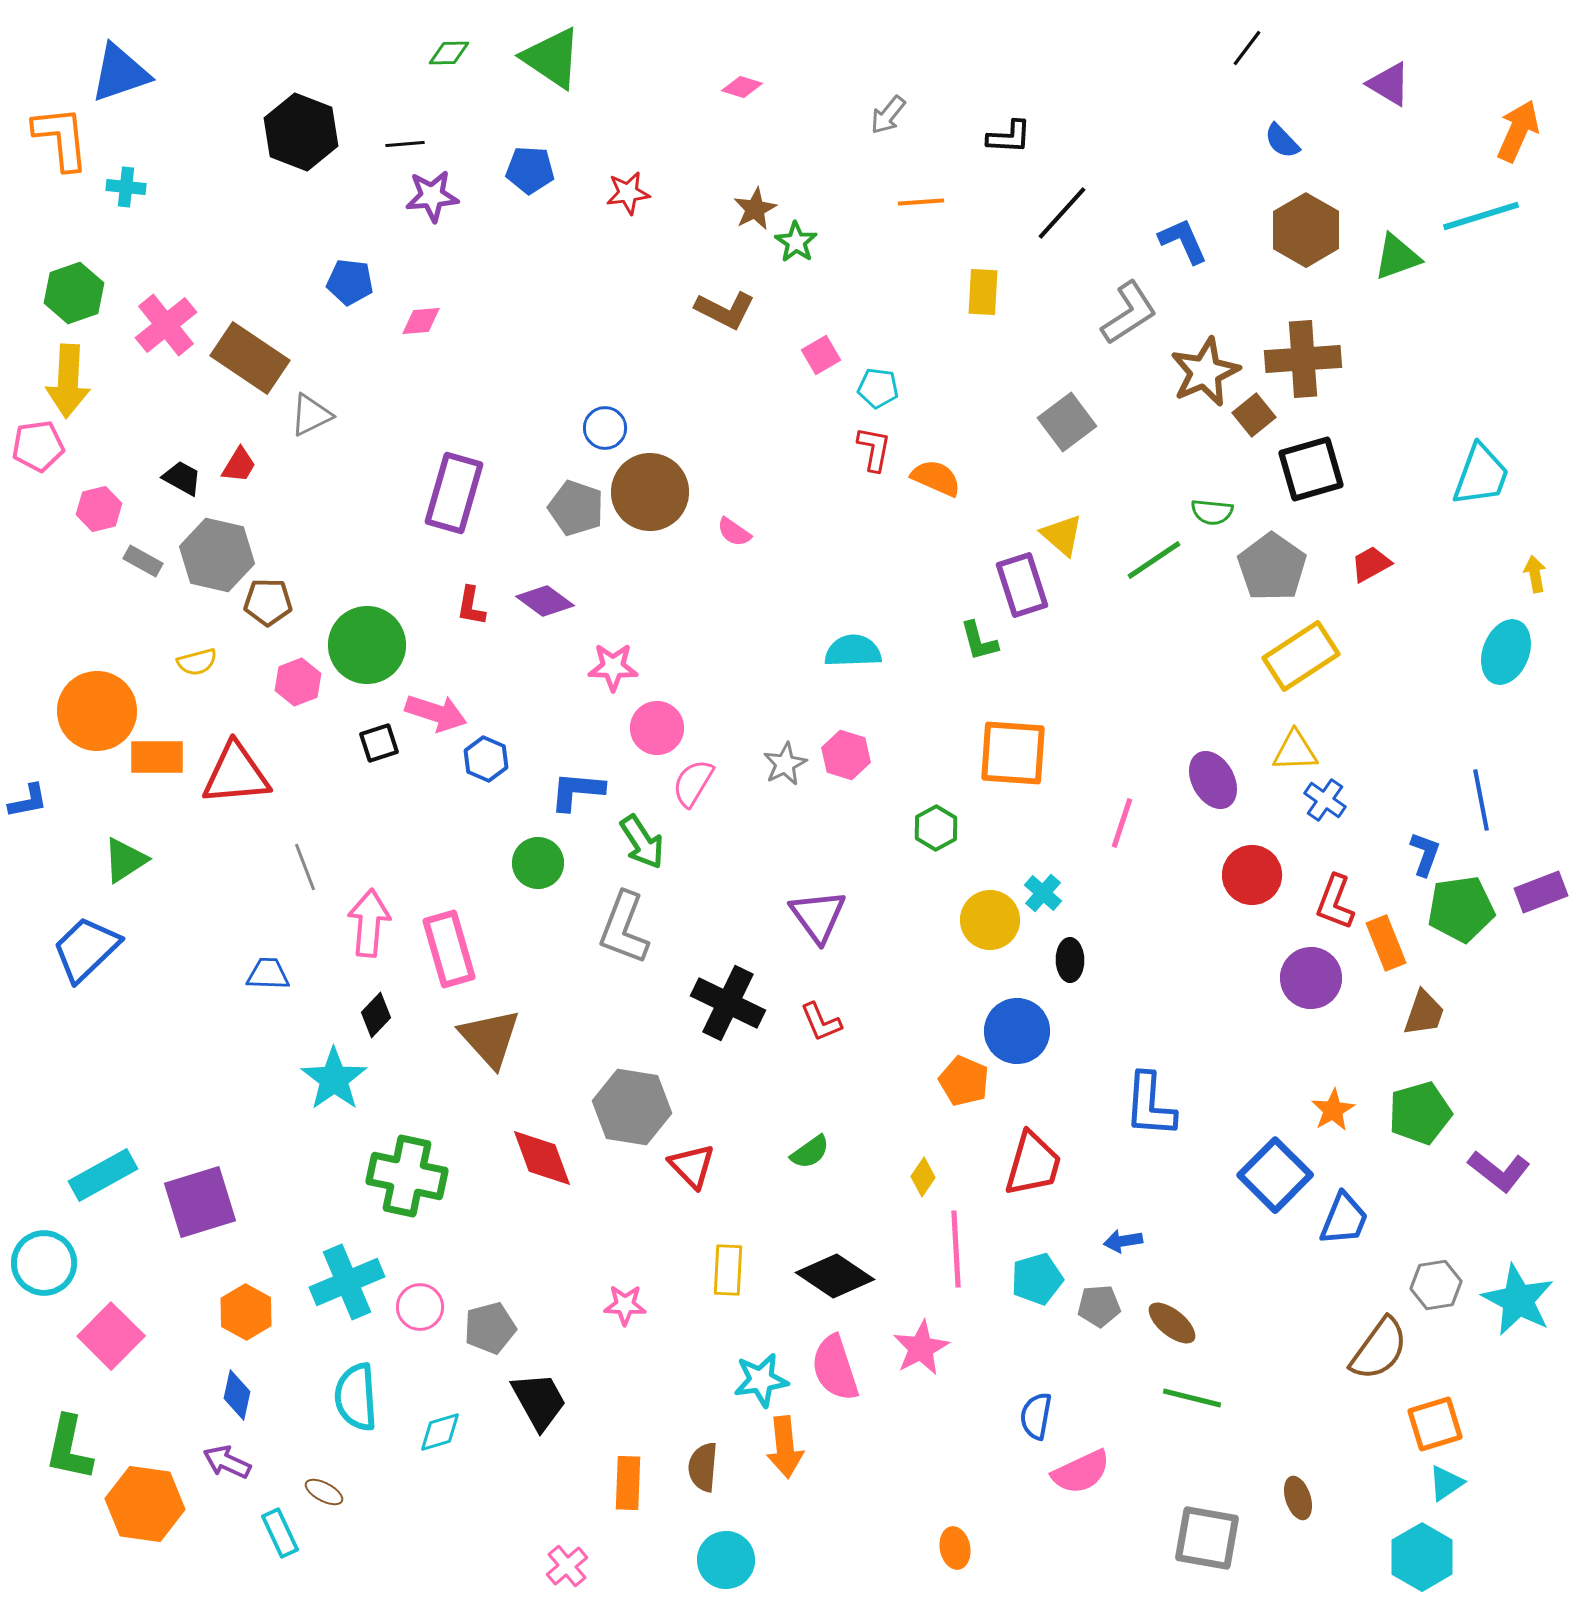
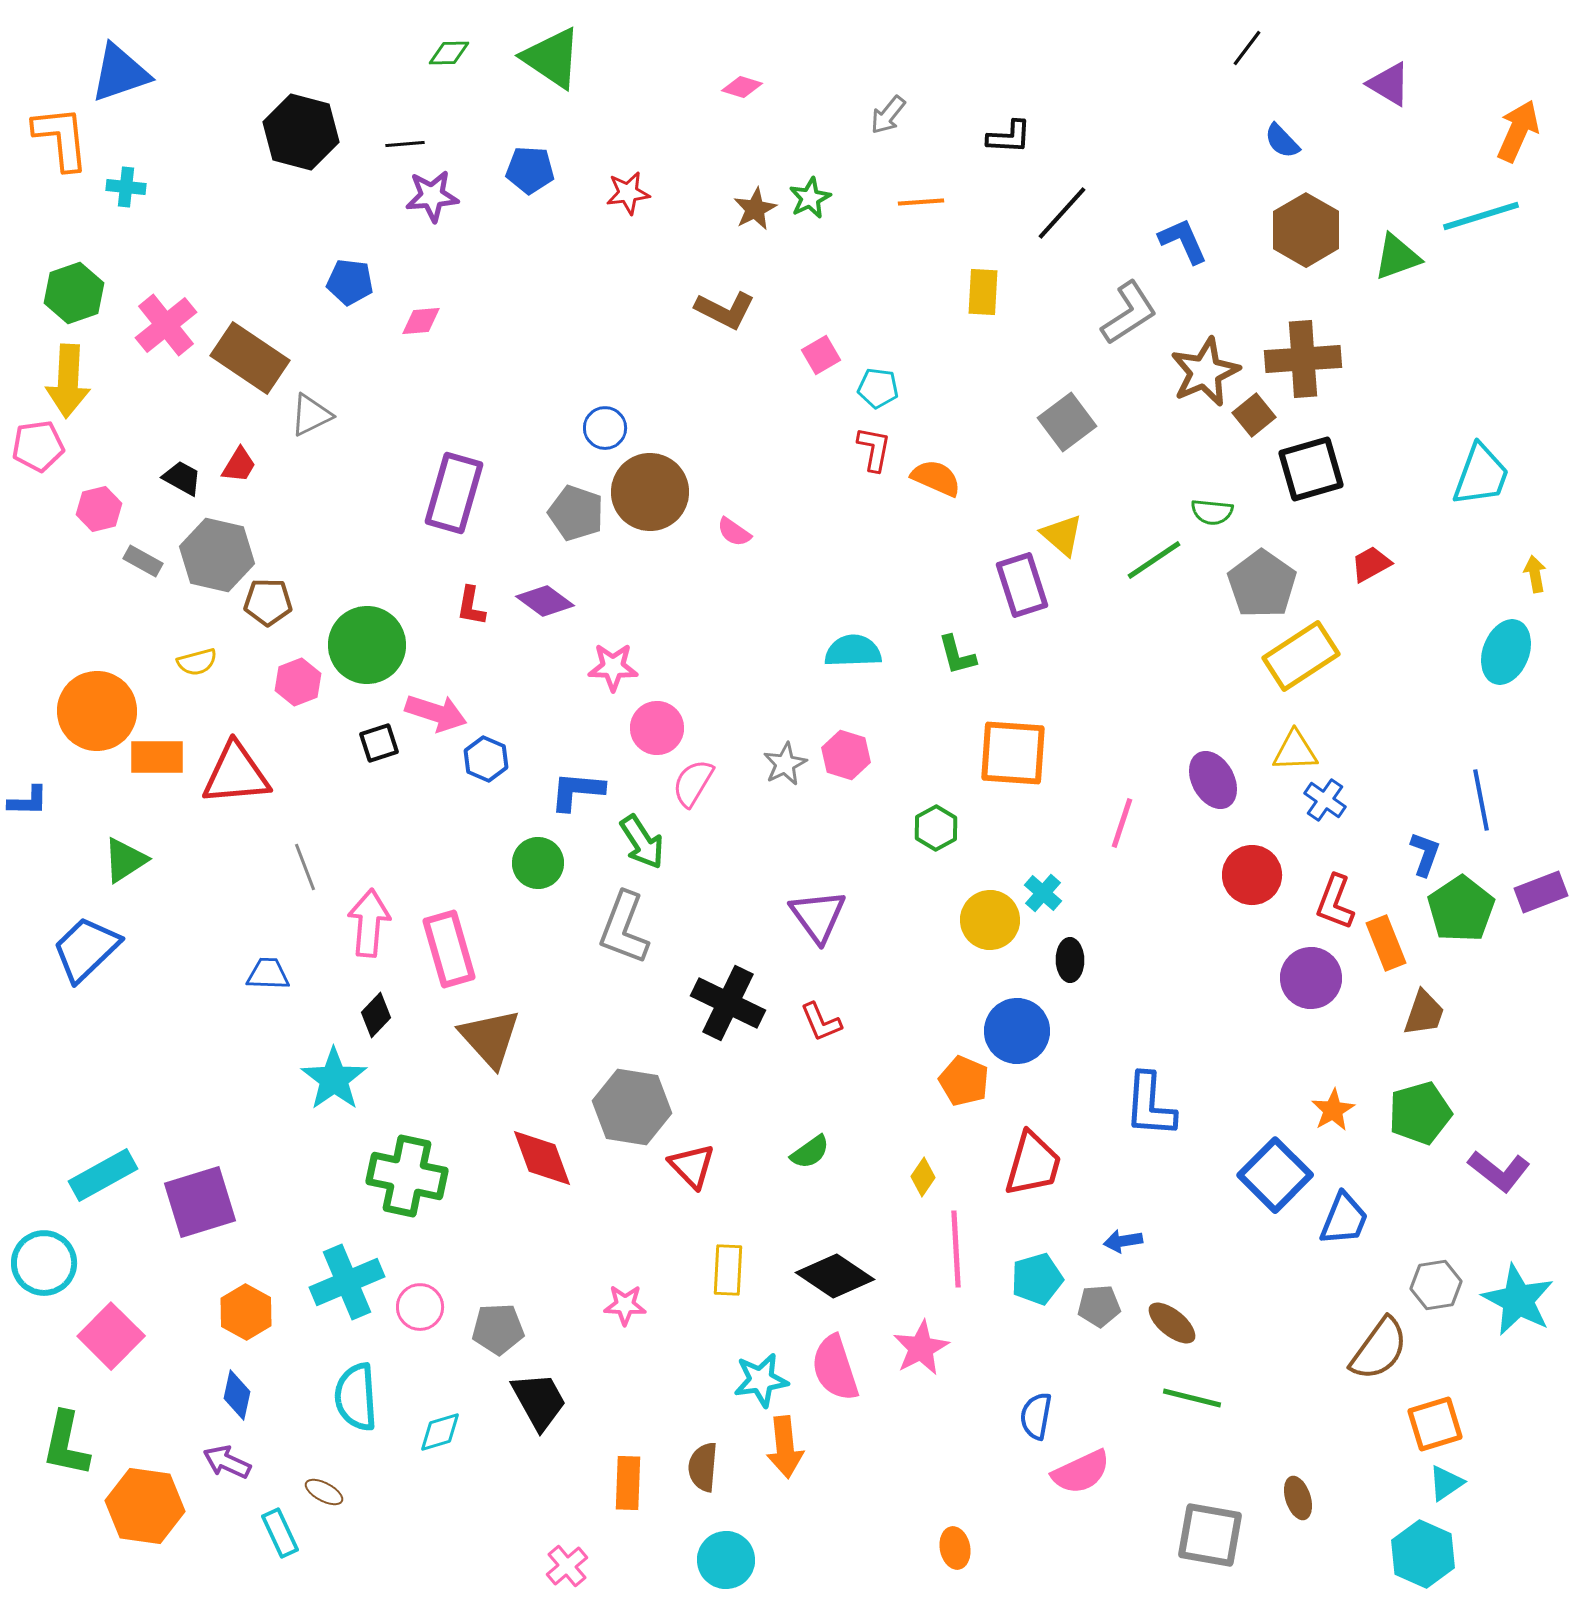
black hexagon at (301, 132): rotated 6 degrees counterclockwise
green star at (796, 242): moved 14 px right, 44 px up; rotated 12 degrees clockwise
gray pentagon at (576, 508): moved 5 px down
gray pentagon at (1272, 567): moved 10 px left, 17 px down
green L-shape at (979, 641): moved 22 px left, 14 px down
blue L-shape at (28, 801): rotated 12 degrees clockwise
green pentagon at (1461, 909): rotated 26 degrees counterclockwise
gray pentagon at (490, 1328): moved 8 px right, 1 px down; rotated 12 degrees clockwise
green L-shape at (69, 1448): moved 3 px left, 4 px up
orange hexagon at (145, 1504): moved 2 px down
gray square at (1207, 1538): moved 3 px right, 3 px up
cyan hexagon at (1422, 1557): moved 1 px right, 3 px up; rotated 6 degrees counterclockwise
